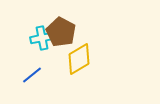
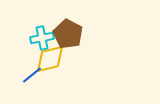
brown pentagon: moved 7 px right, 2 px down
yellow diamond: moved 29 px left; rotated 16 degrees clockwise
